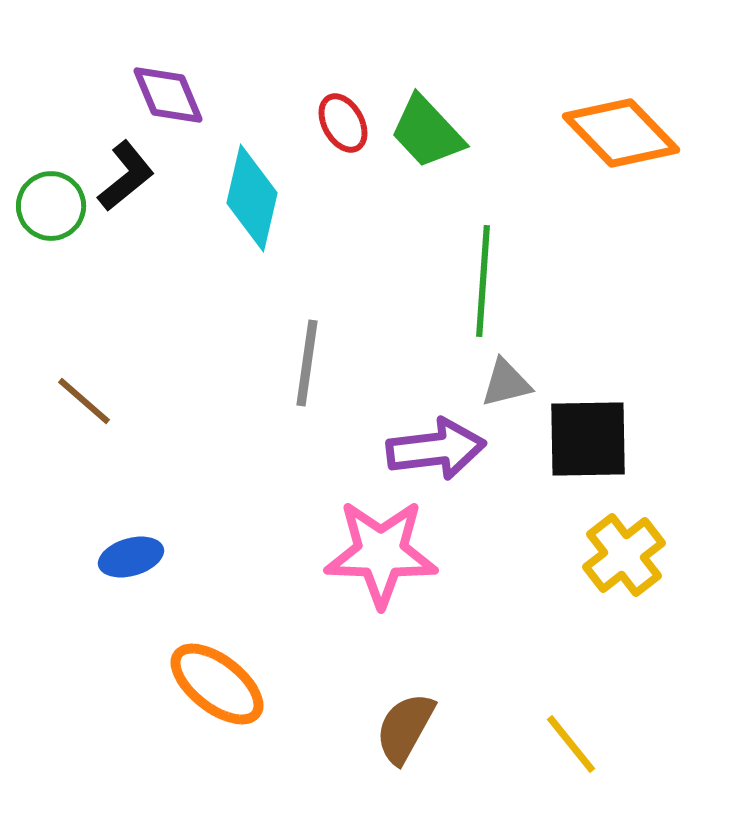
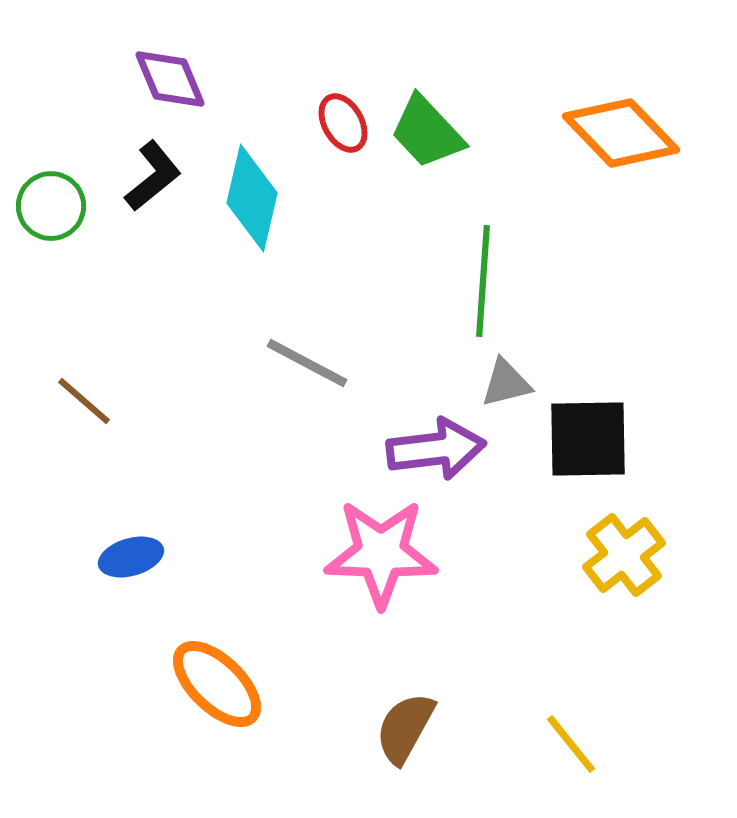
purple diamond: moved 2 px right, 16 px up
black L-shape: moved 27 px right
gray line: rotated 70 degrees counterclockwise
orange ellipse: rotated 6 degrees clockwise
